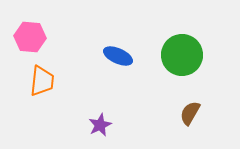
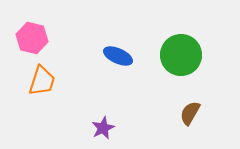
pink hexagon: moved 2 px right, 1 px down; rotated 8 degrees clockwise
green circle: moved 1 px left
orange trapezoid: rotated 12 degrees clockwise
purple star: moved 3 px right, 3 px down
